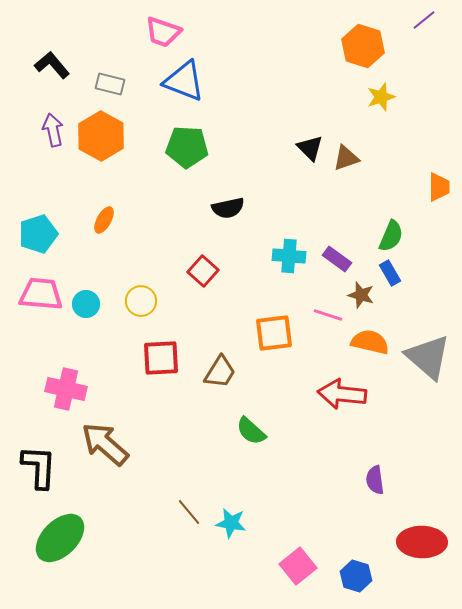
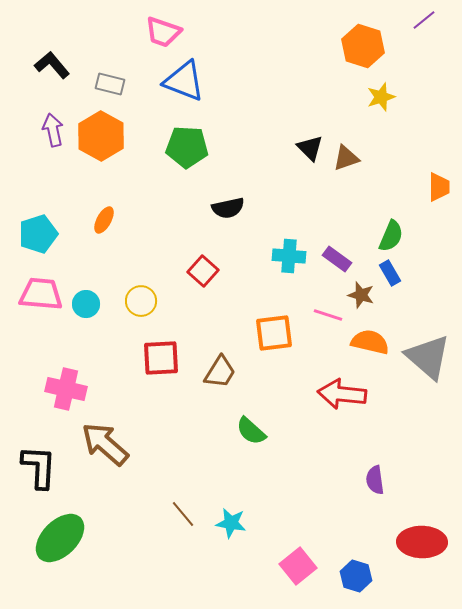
brown line at (189, 512): moved 6 px left, 2 px down
